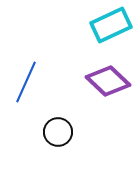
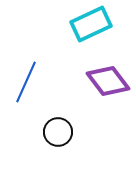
cyan rectangle: moved 20 px left, 1 px up
purple diamond: rotated 9 degrees clockwise
